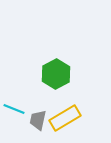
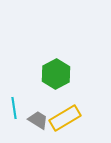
cyan line: moved 1 px up; rotated 60 degrees clockwise
gray trapezoid: rotated 110 degrees clockwise
